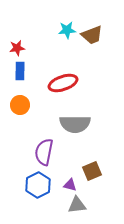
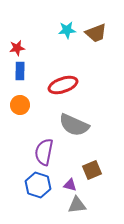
brown trapezoid: moved 4 px right, 2 px up
red ellipse: moved 2 px down
gray semicircle: moved 1 px left, 1 px down; rotated 24 degrees clockwise
brown square: moved 1 px up
blue hexagon: rotated 15 degrees counterclockwise
